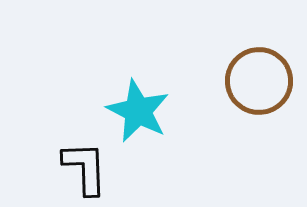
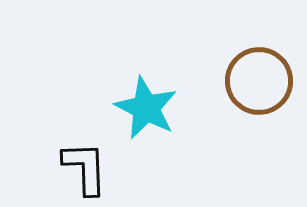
cyan star: moved 8 px right, 3 px up
